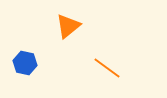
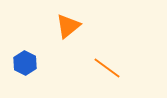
blue hexagon: rotated 15 degrees clockwise
